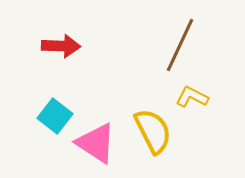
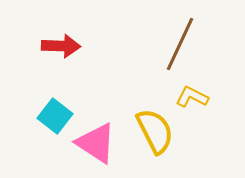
brown line: moved 1 px up
yellow semicircle: moved 2 px right
